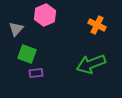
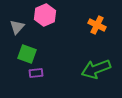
gray triangle: moved 1 px right, 2 px up
green arrow: moved 5 px right, 5 px down
